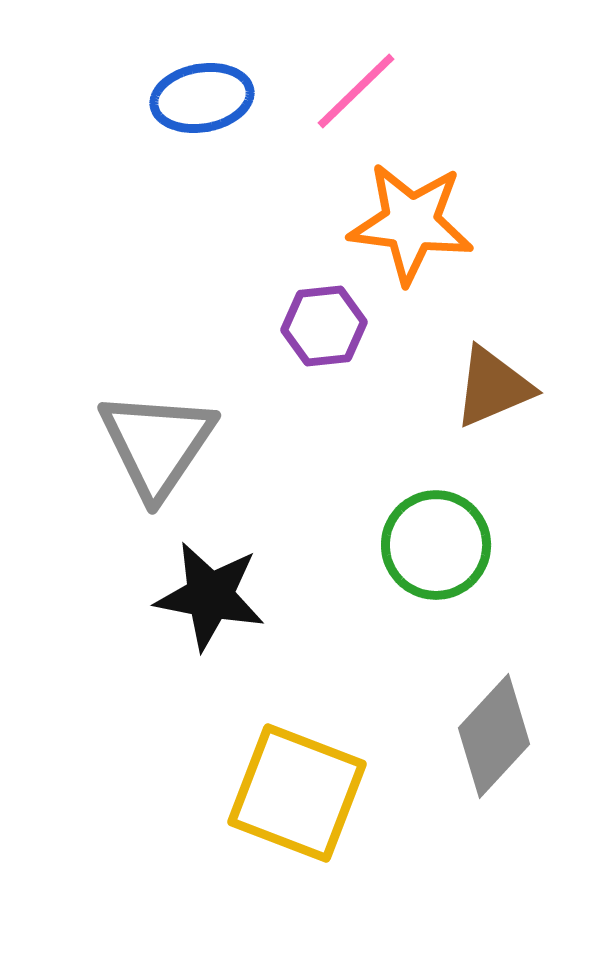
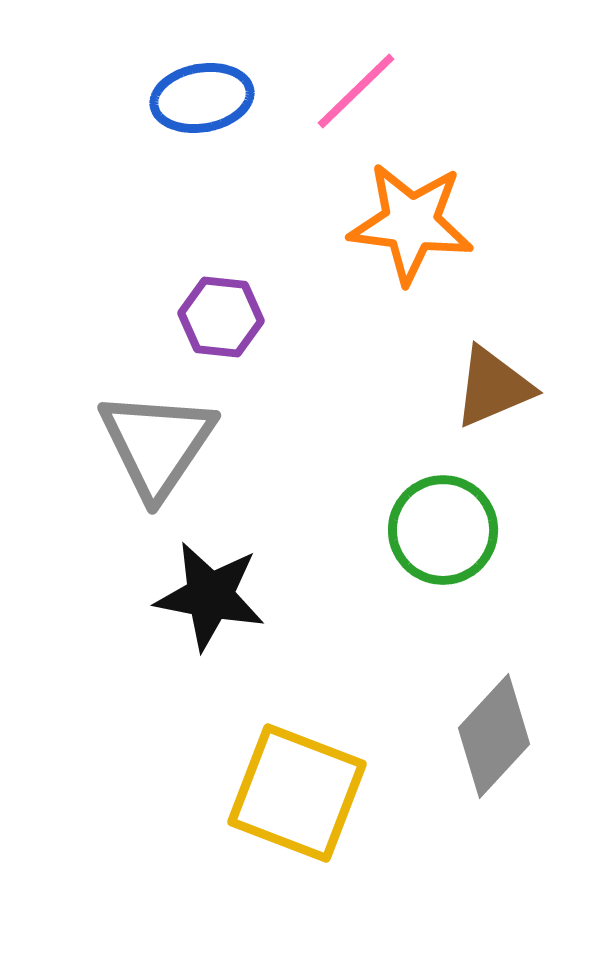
purple hexagon: moved 103 px left, 9 px up; rotated 12 degrees clockwise
green circle: moved 7 px right, 15 px up
